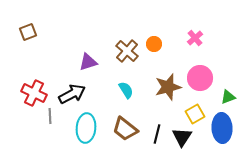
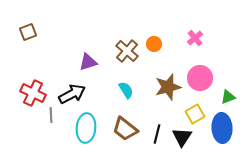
red cross: moved 1 px left
gray line: moved 1 px right, 1 px up
